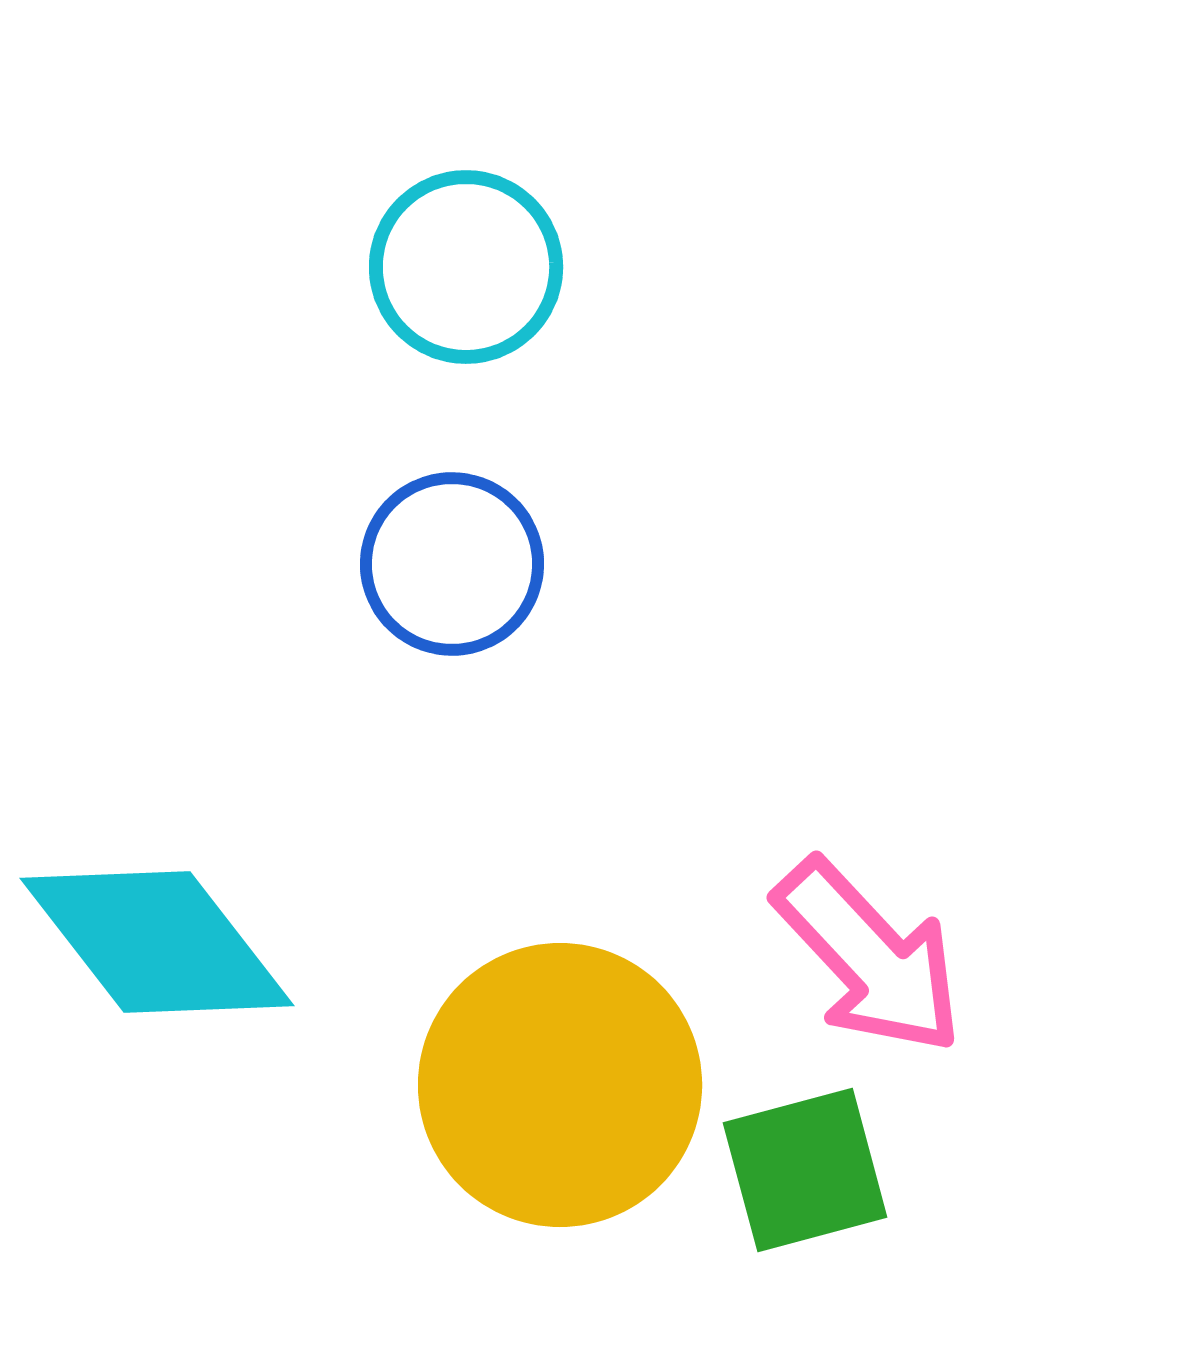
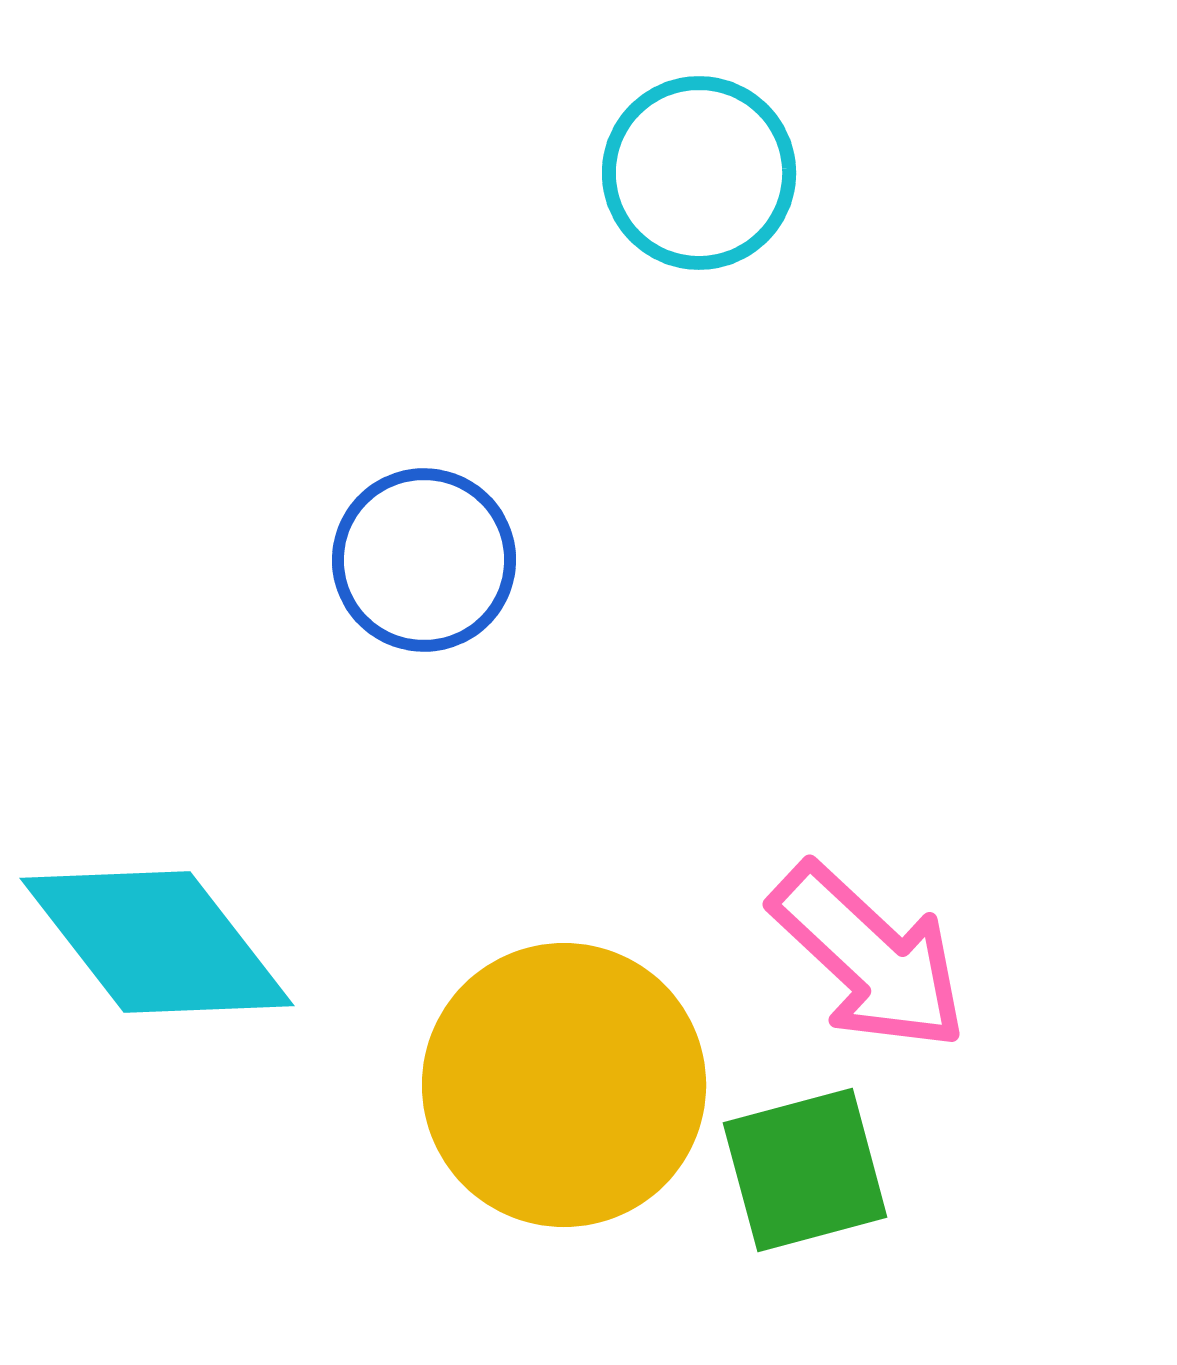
cyan circle: moved 233 px right, 94 px up
blue circle: moved 28 px left, 4 px up
pink arrow: rotated 4 degrees counterclockwise
yellow circle: moved 4 px right
